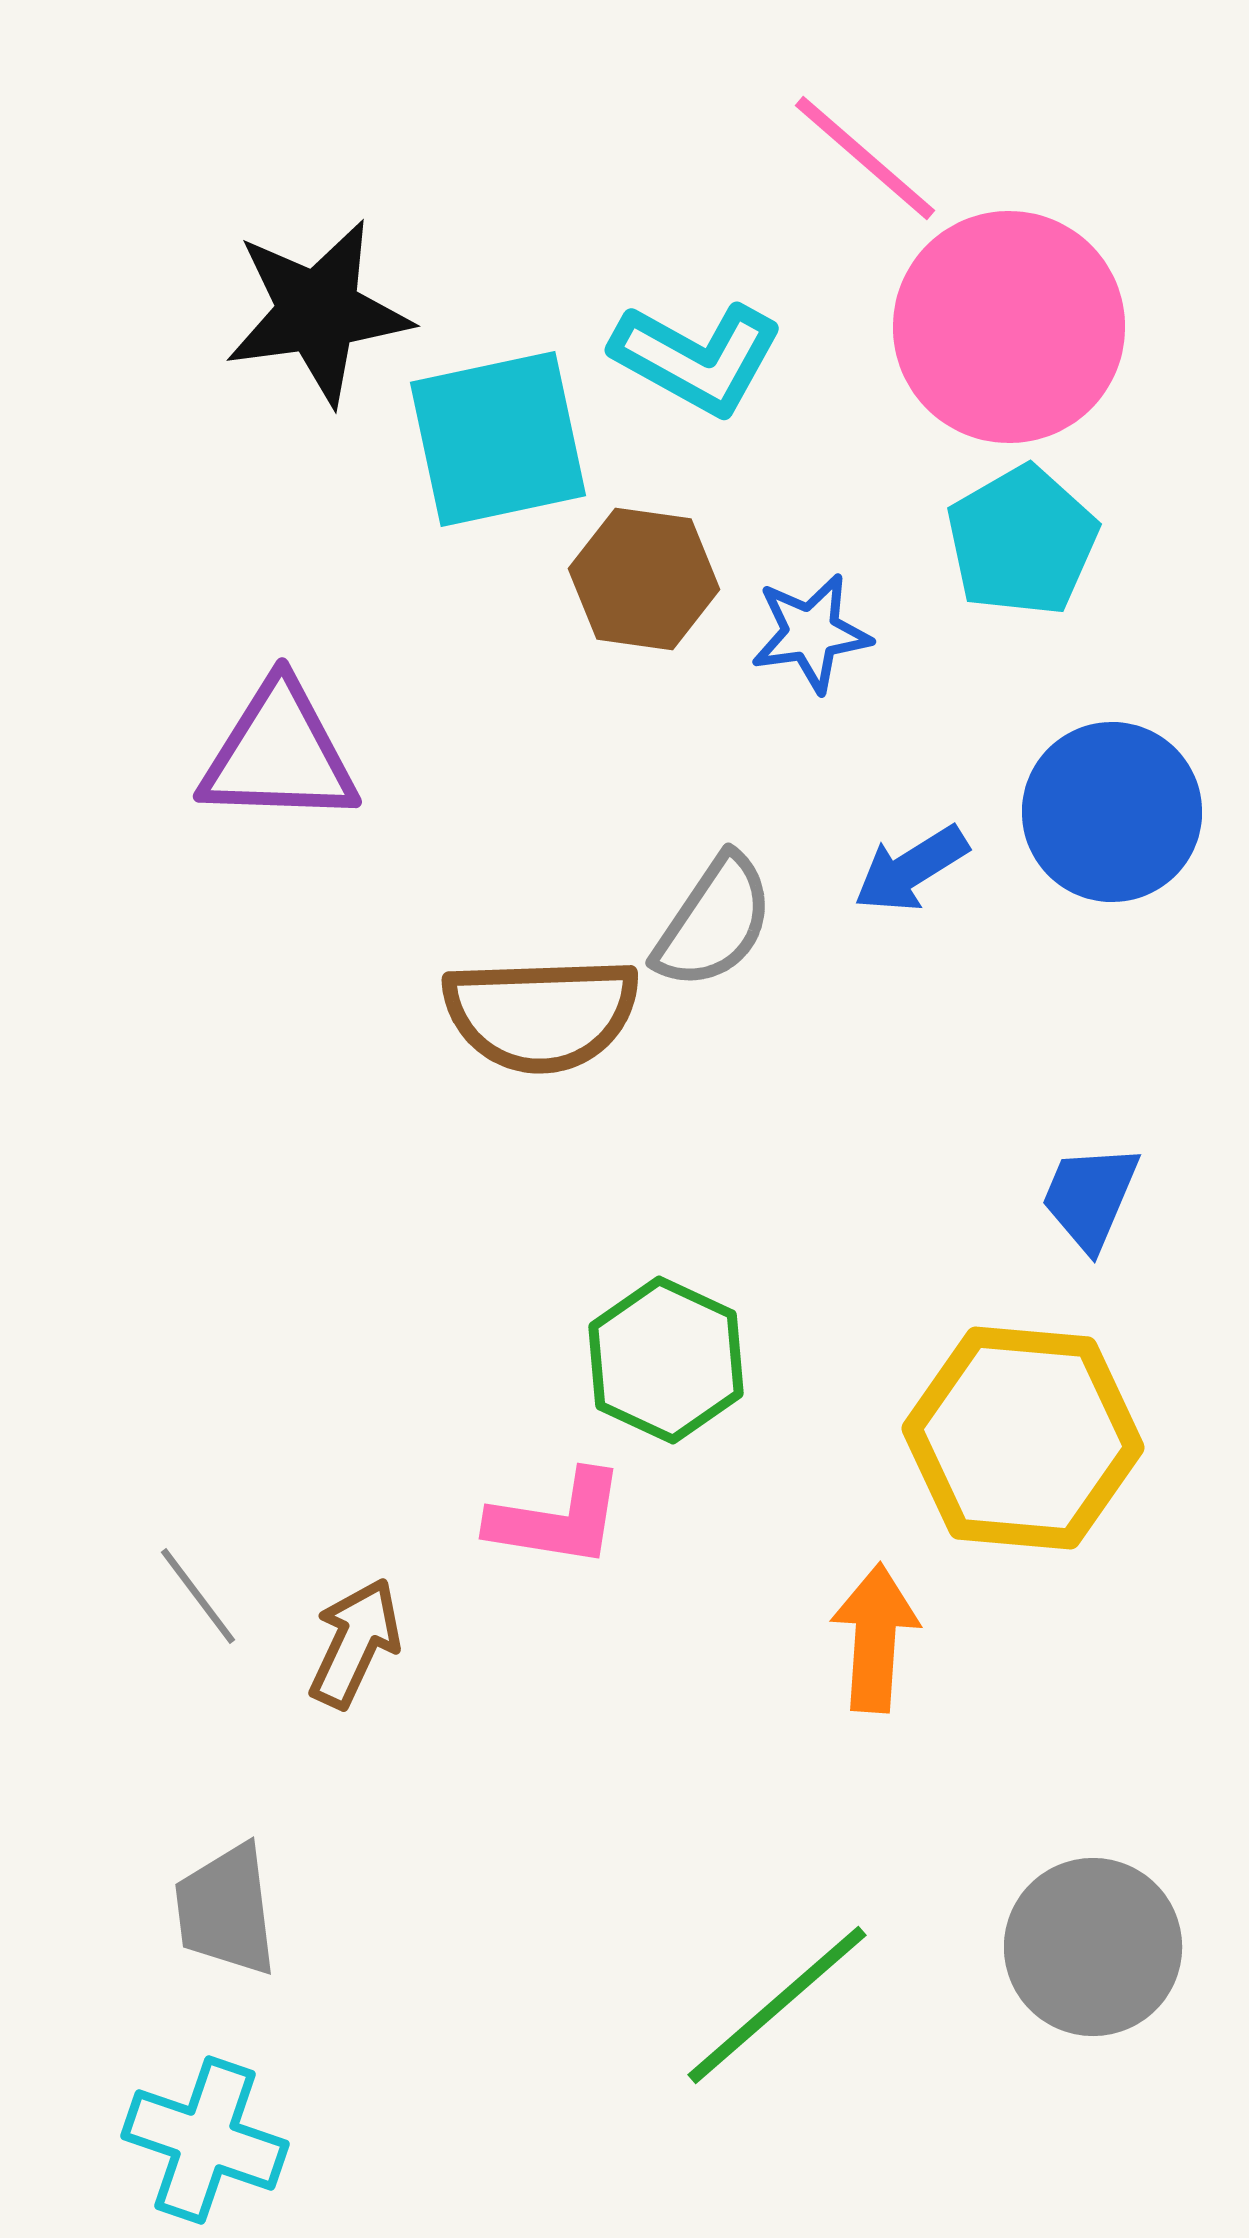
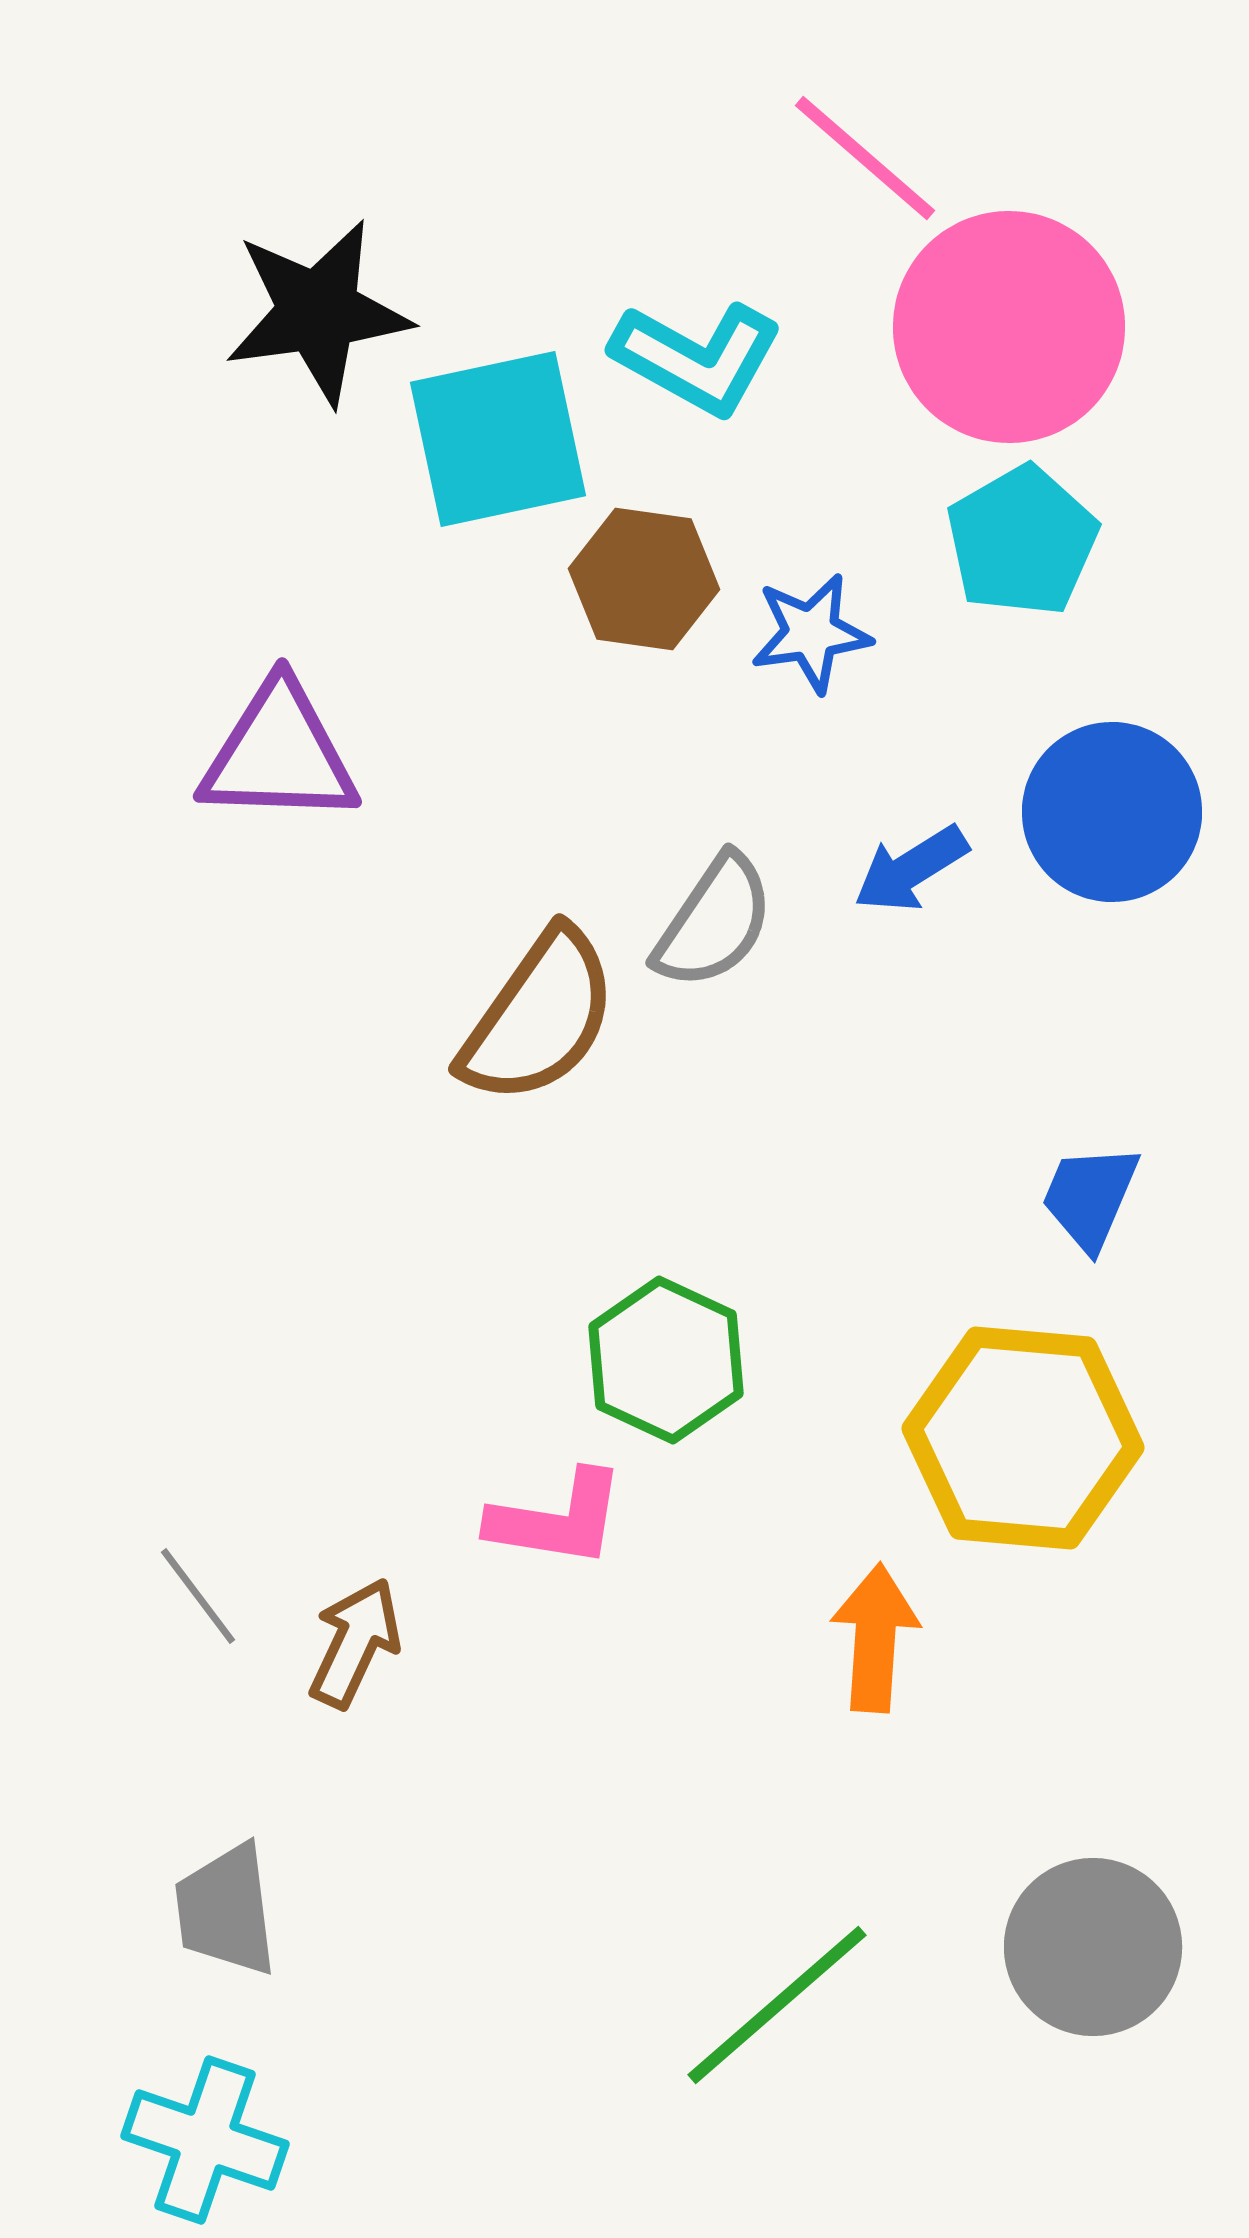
brown semicircle: moved 2 px left, 3 px down; rotated 53 degrees counterclockwise
